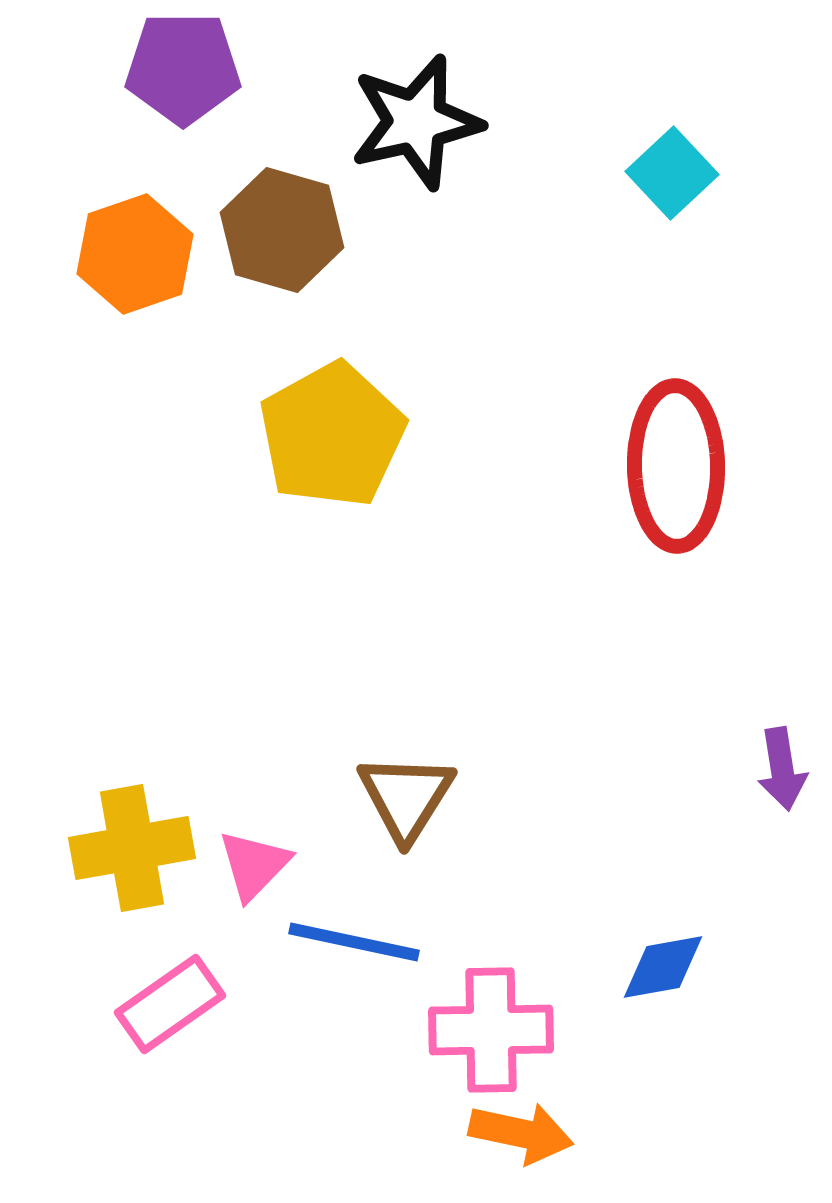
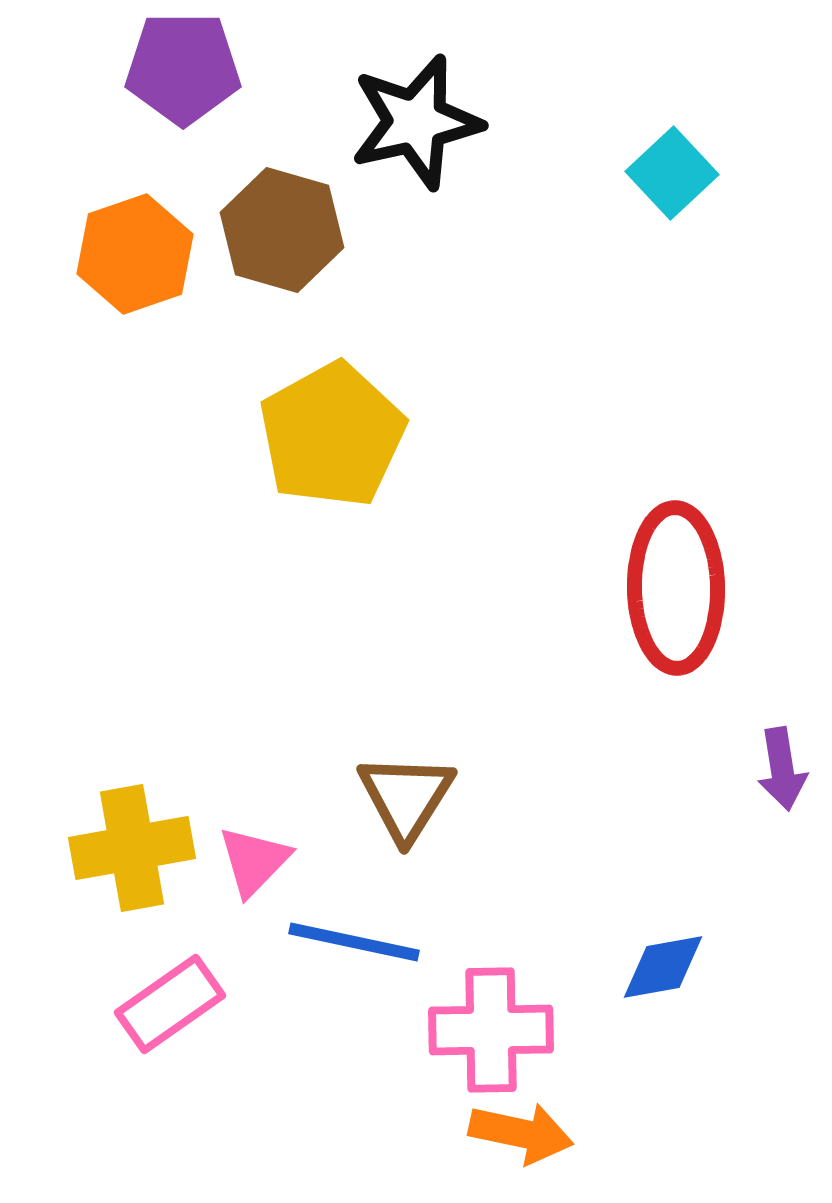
red ellipse: moved 122 px down
pink triangle: moved 4 px up
